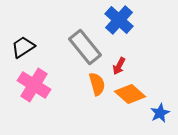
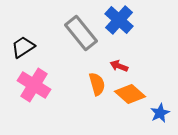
gray rectangle: moved 4 px left, 14 px up
red arrow: rotated 84 degrees clockwise
